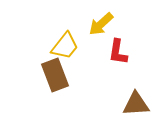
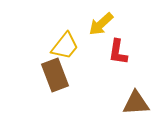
brown triangle: moved 1 px up
